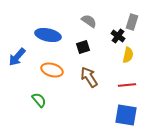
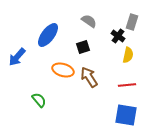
blue ellipse: rotated 65 degrees counterclockwise
orange ellipse: moved 11 px right
